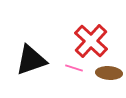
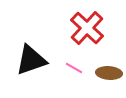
red cross: moved 4 px left, 13 px up
pink line: rotated 12 degrees clockwise
